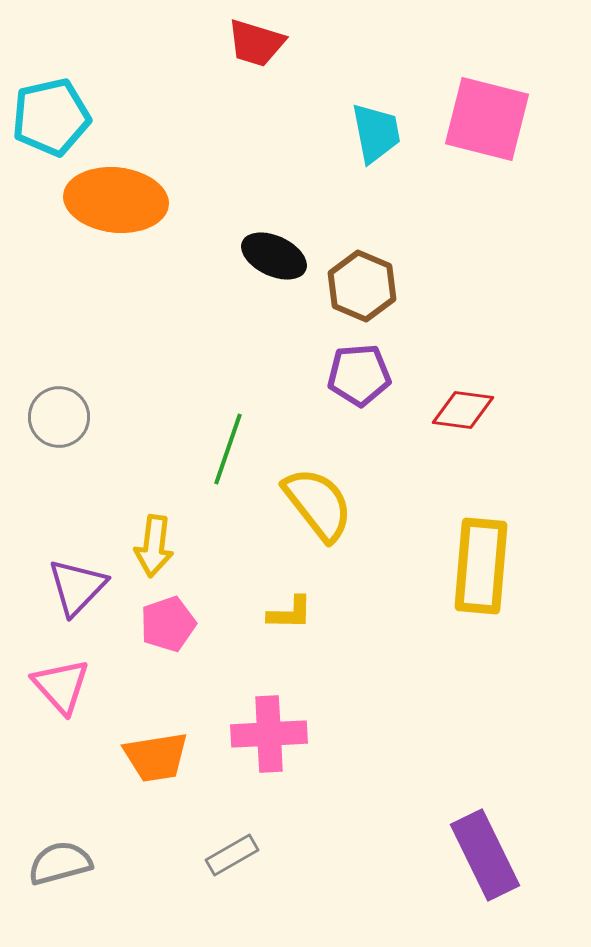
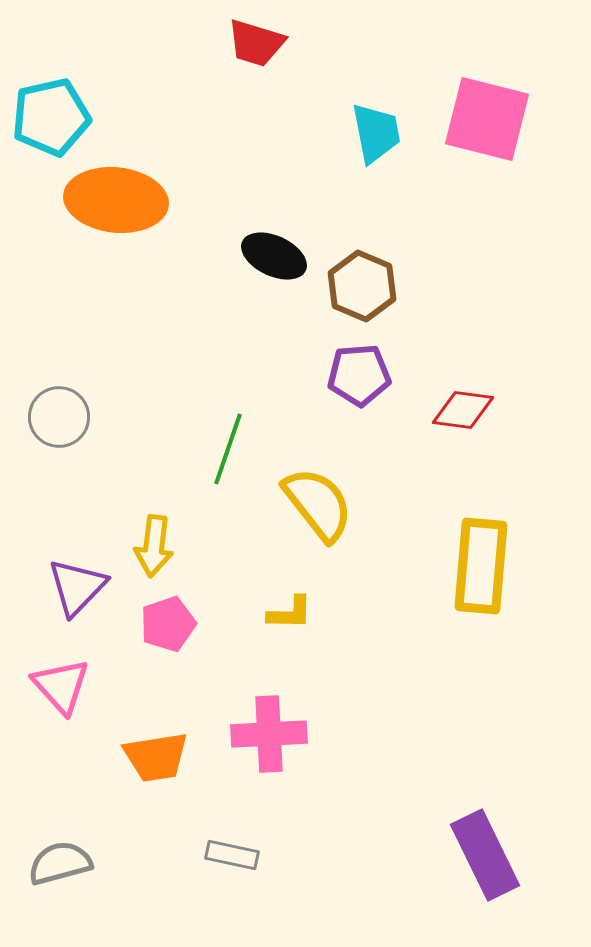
gray rectangle: rotated 42 degrees clockwise
